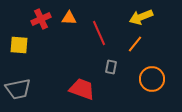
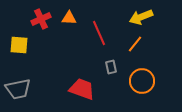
gray rectangle: rotated 24 degrees counterclockwise
orange circle: moved 10 px left, 2 px down
